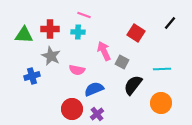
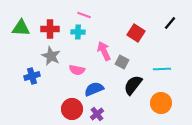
green triangle: moved 3 px left, 7 px up
